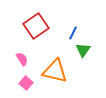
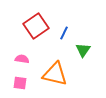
blue line: moved 9 px left
pink semicircle: rotated 48 degrees counterclockwise
orange triangle: moved 3 px down
pink square: moved 6 px left; rotated 32 degrees counterclockwise
